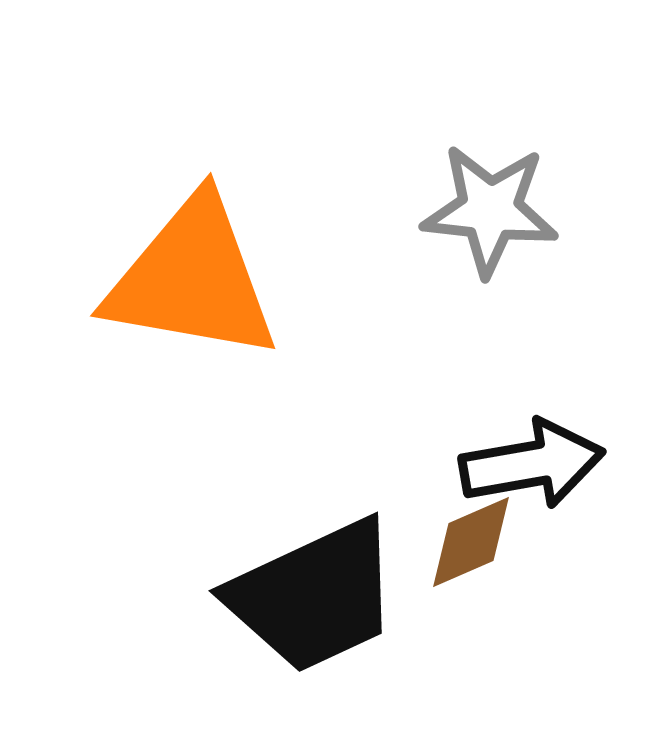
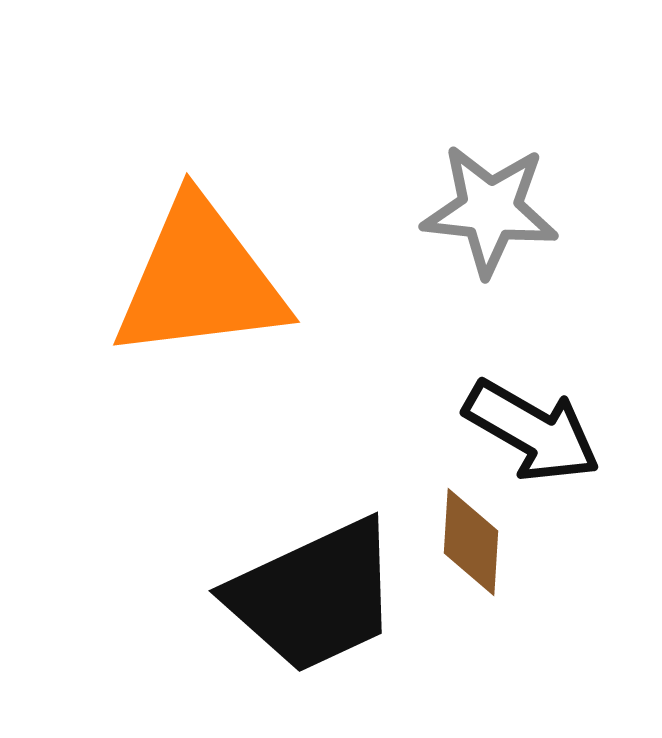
orange triangle: moved 8 px right, 1 px down; rotated 17 degrees counterclockwise
black arrow: moved 33 px up; rotated 40 degrees clockwise
brown diamond: rotated 63 degrees counterclockwise
